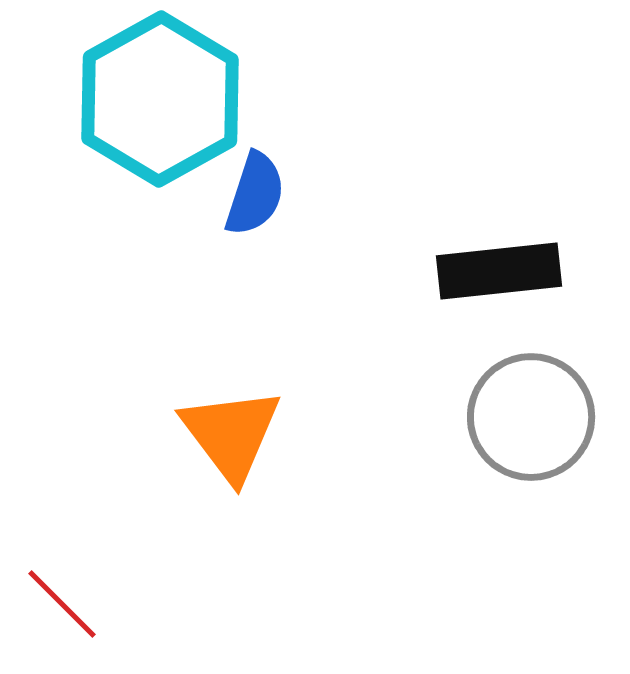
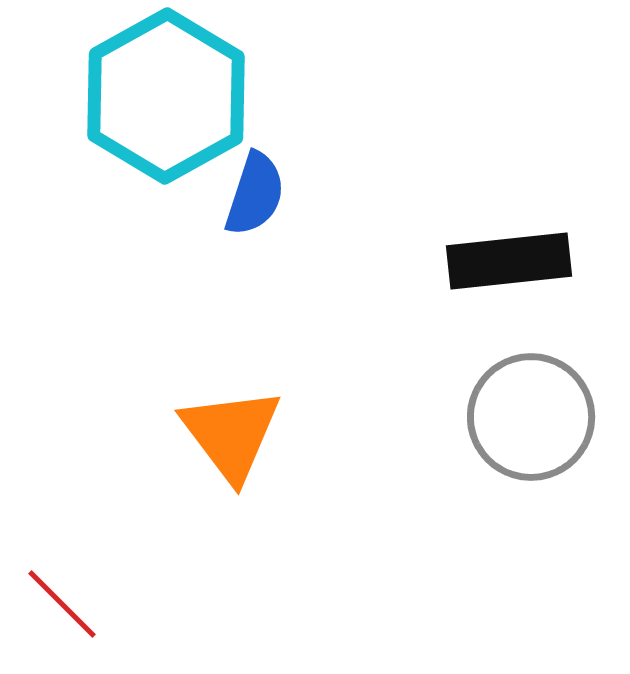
cyan hexagon: moved 6 px right, 3 px up
black rectangle: moved 10 px right, 10 px up
